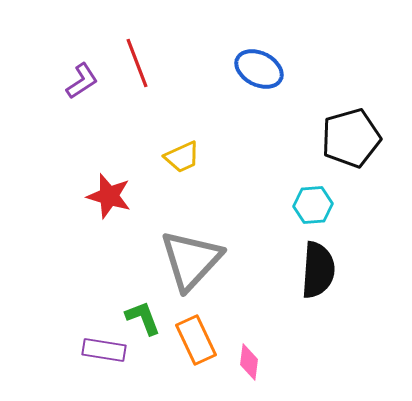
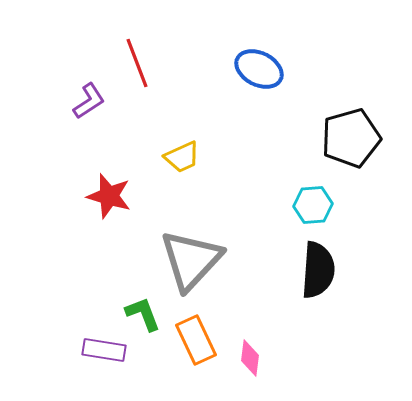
purple L-shape: moved 7 px right, 20 px down
green L-shape: moved 4 px up
pink diamond: moved 1 px right, 4 px up
